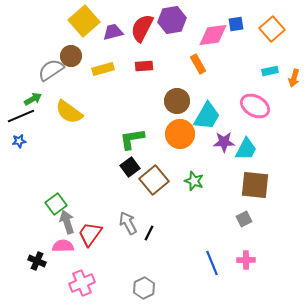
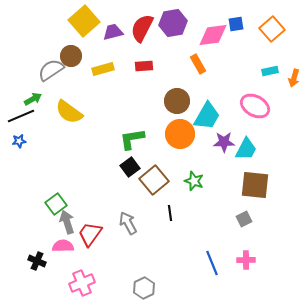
purple hexagon at (172, 20): moved 1 px right, 3 px down
black line at (149, 233): moved 21 px right, 20 px up; rotated 35 degrees counterclockwise
